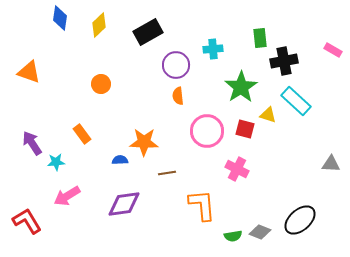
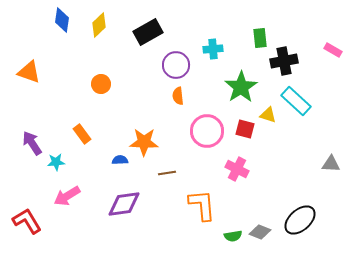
blue diamond: moved 2 px right, 2 px down
